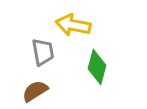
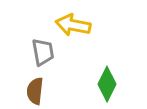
green diamond: moved 10 px right, 17 px down; rotated 12 degrees clockwise
brown semicircle: rotated 52 degrees counterclockwise
